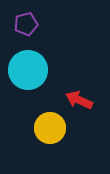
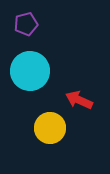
cyan circle: moved 2 px right, 1 px down
